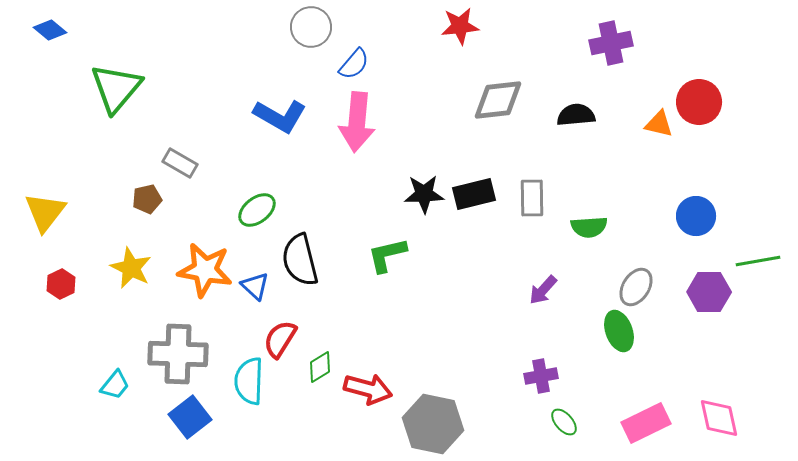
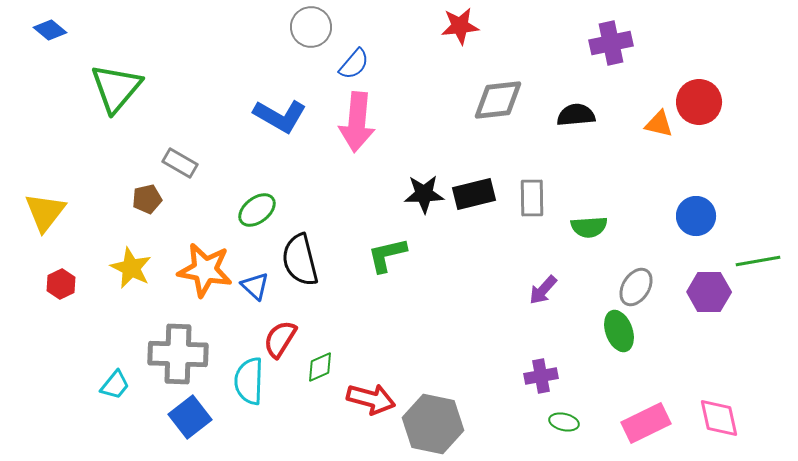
green diamond at (320, 367): rotated 8 degrees clockwise
red arrow at (368, 389): moved 3 px right, 10 px down
green ellipse at (564, 422): rotated 36 degrees counterclockwise
